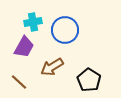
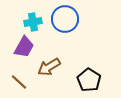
blue circle: moved 11 px up
brown arrow: moved 3 px left
